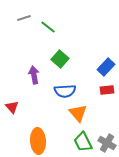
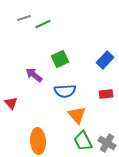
green line: moved 5 px left, 3 px up; rotated 63 degrees counterclockwise
green square: rotated 24 degrees clockwise
blue rectangle: moved 1 px left, 7 px up
purple arrow: rotated 42 degrees counterclockwise
red rectangle: moved 1 px left, 4 px down
red triangle: moved 1 px left, 4 px up
orange triangle: moved 1 px left, 2 px down
green trapezoid: moved 1 px up
